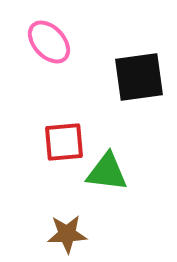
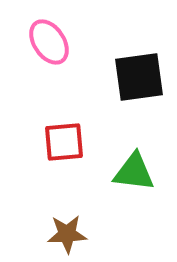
pink ellipse: rotated 9 degrees clockwise
green triangle: moved 27 px right
